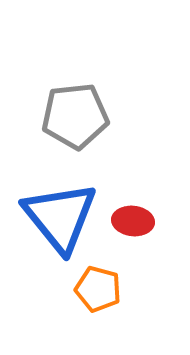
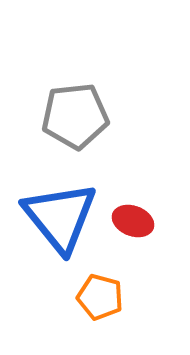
red ellipse: rotated 15 degrees clockwise
orange pentagon: moved 2 px right, 8 px down
